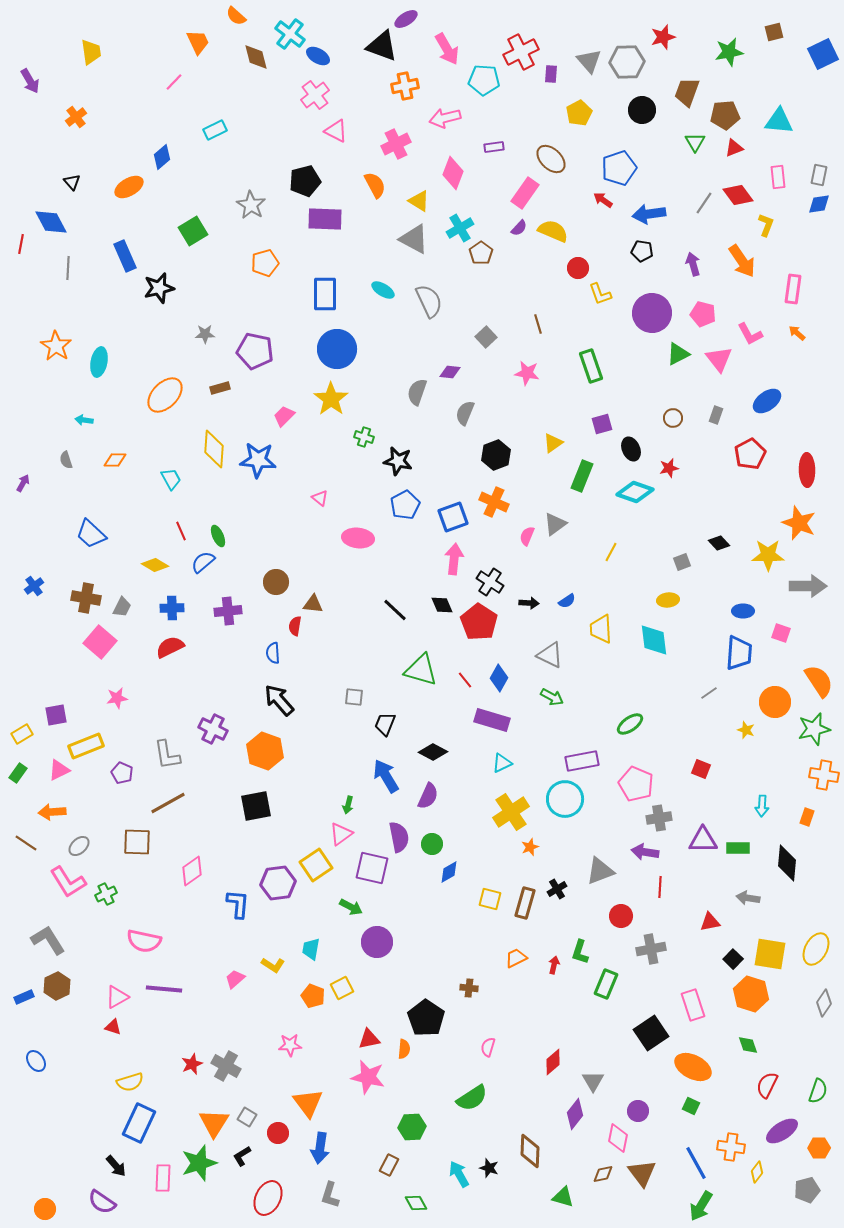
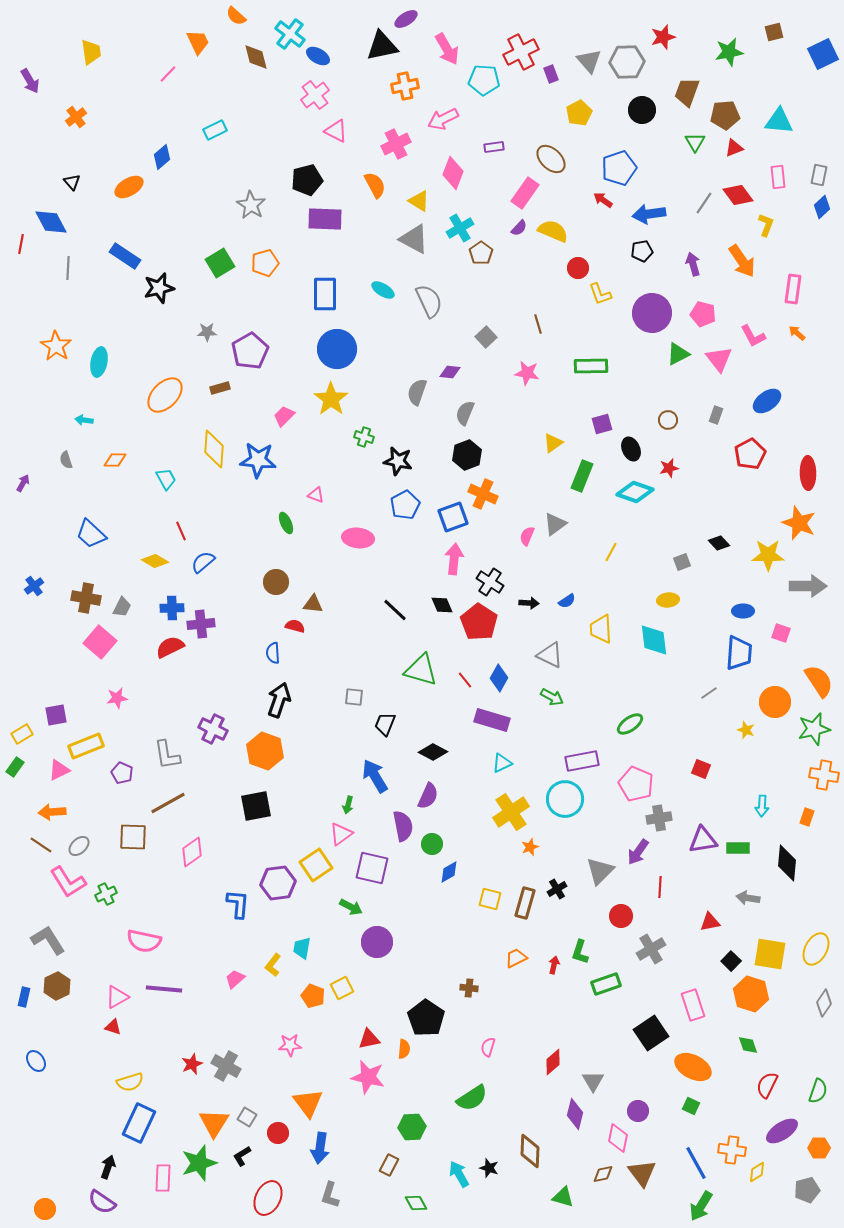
black triangle at (382, 46): rotated 32 degrees counterclockwise
purple rectangle at (551, 74): rotated 24 degrees counterclockwise
pink line at (174, 82): moved 6 px left, 8 px up
pink arrow at (445, 118): moved 2 px left, 1 px down; rotated 12 degrees counterclockwise
black pentagon at (305, 181): moved 2 px right, 1 px up
blue diamond at (819, 204): moved 3 px right, 3 px down; rotated 35 degrees counterclockwise
green square at (193, 231): moved 27 px right, 32 px down
black pentagon at (642, 251): rotated 20 degrees counterclockwise
blue rectangle at (125, 256): rotated 32 degrees counterclockwise
gray star at (205, 334): moved 2 px right, 2 px up
pink L-shape at (750, 334): moved 3 px right, 2 px down
purple pentagon at (255, 351): moved 5 px left; rotated 30 degrees clockwise
green rectangle at (591, 366): rotated 72 degrees counterclockwise
brown circle at (673, 418): moved 5 px left, 2 px down
black hexagon at (496, 455): moved 29 px left
red ellipse at (807, 470): moved 1 px right, 3 px down
cyan trapezoid at (171, 479): moved 5 px left
pink triangle at (320, 498): moved 4 px left, 3 px up; rotated 18 degrees counterclockwise
orange cross at (494, 502): moved 11 px left, 8 px up
green ellipse at (218, 536): moved 68 px right, 13 px up
yellow diamond at (155, 565): moved 4 px up
purple cross at (228, 611): moved 27 px left, 13 px down
red semicircle at (295, 626): rotated 96 degrees clockwise
black arrow at (279, 700): rotated 60 degrees clockwise
green rectangle at (18, 773): moved 3 px left, 6 px up
blue arrow at (386, 776): moved 11 px left
purple semicircle at (399, 837): moved 4 px right, 11 px up
purple triangle at (703, 840): rotated 8 degrees counterclockwise
brown square at (137, 842): moved 4 px left, 5 px up
brown line at (26, 843): moved 15 px right, 2 px down
purple arrow at (645, 852): moved 7 px left; rotated 64 degrees counterclockwise
pink diamond at (192, 871): moved 19 px up
gray triangle at (600, 871): rotated 24 degrees counterclockwise
cyan trapezoid at (311, 949): moved 9 px left, 1 px up
gray cross at (651, 949): rotated 20 degrees counterclockwise
black square at (733, 959): moved 2 px left, 2 px down
yellow L-shape at (273, 965): rotated 95 degrees clockwise
green rectangle at (606, 984): rotated 48 degrees clockwise
blue rectangle at (24, 997): rotated 54 degrees counterclockwise
purple diamond at (575, 1114): rotated 24 degrees counterclockwise
orange cross at (731, 1147): moved 1 px right, 3 px down
black arrow at (116, 1166): moved 8 px left, 1 px down; rotated 120 degrees counterclockwise
yellow diamond at (757, 1172): rotated 20 degrees clockwise
